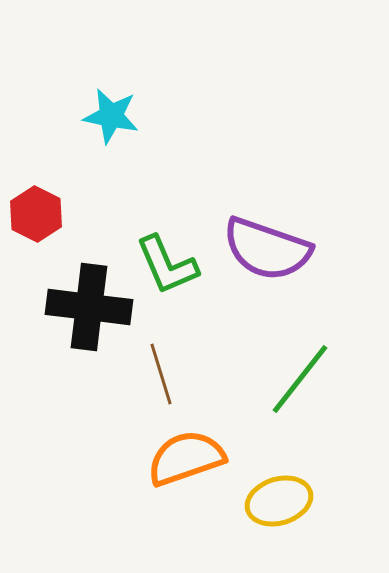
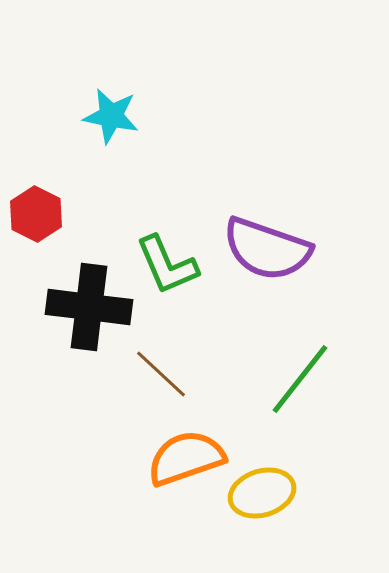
brown line: rotated 30 degrees counterclockwise
yellow ellipse: moved 17 px left, 8 px up
